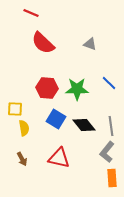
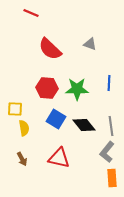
red semicircle: moved 7 px right, 6 px down
blue line: rotated 49 degrees clockwise
